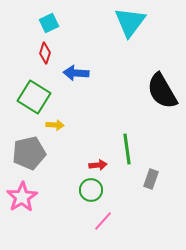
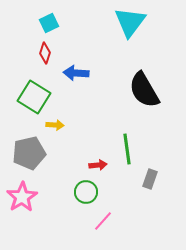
black semicircle: moved 18 px left, 1 px up
gray rectangle: moved 1 px left
green circle: moved 5 px left, 2 px down
